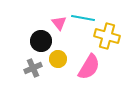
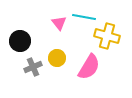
cyan line: moved 1 px right, 1 px up
black circle: moved 21 px left
yellow circle: moved 1 px left, 1 px up
gray cross: moved 1 px up
